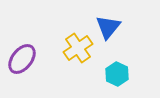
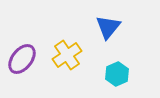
yellow cross: moved 11 px left, 7 px down
cyan hexagon: rotated 10 degrees clockwise
